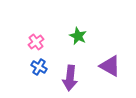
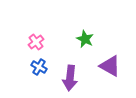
green star: moved 7 px right, 3 px down
